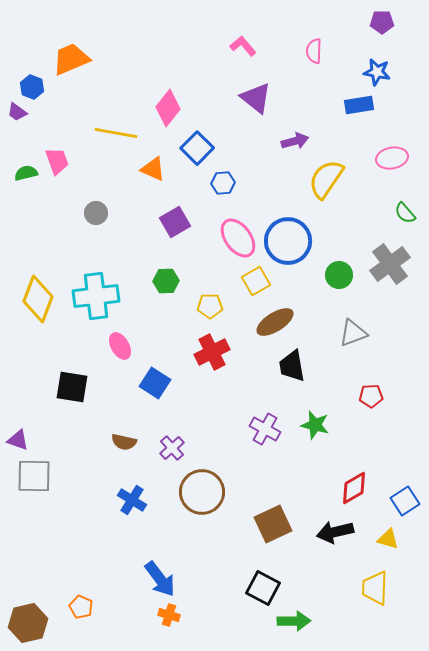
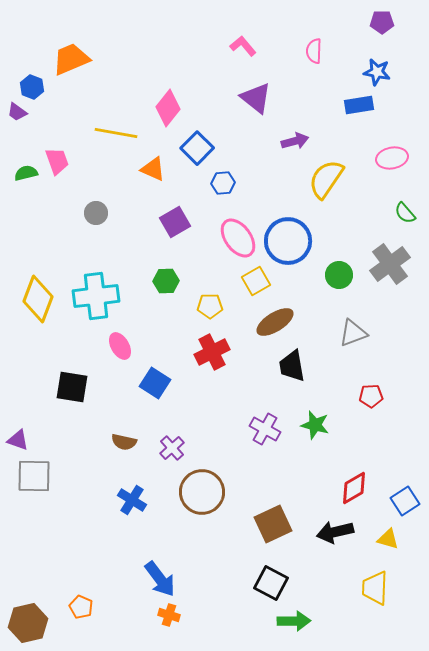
black square at (263, 588): moved 8 px right, 5 px up
